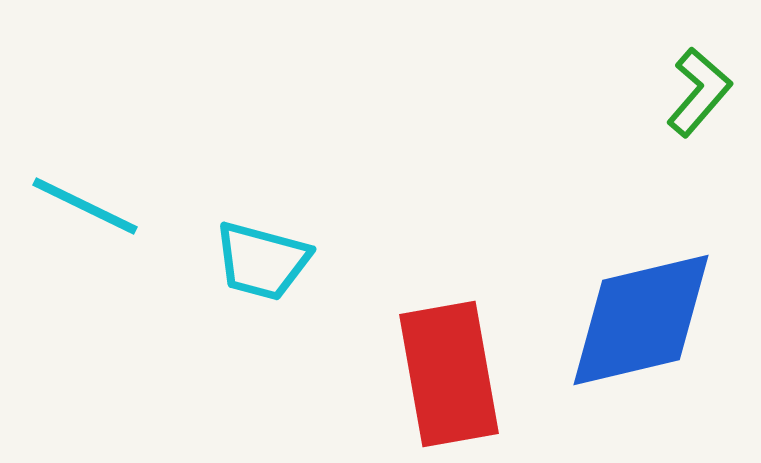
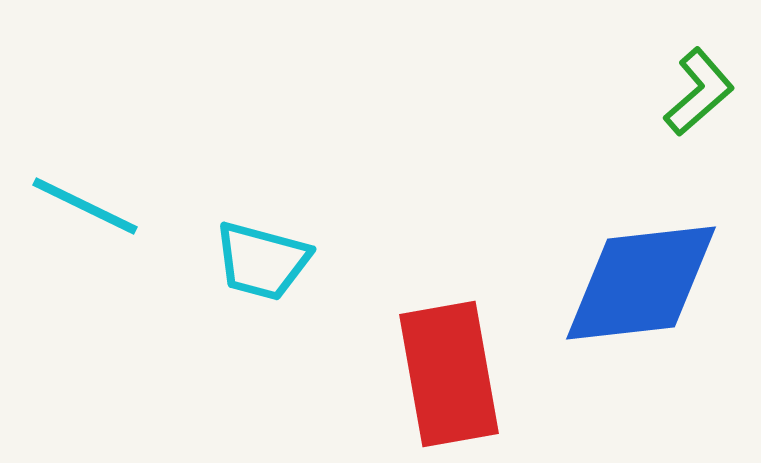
green L-shape: rotated 8 degrees clockwise
blue diamond: moved 37 px up; rotated 7 degrees clockwise
